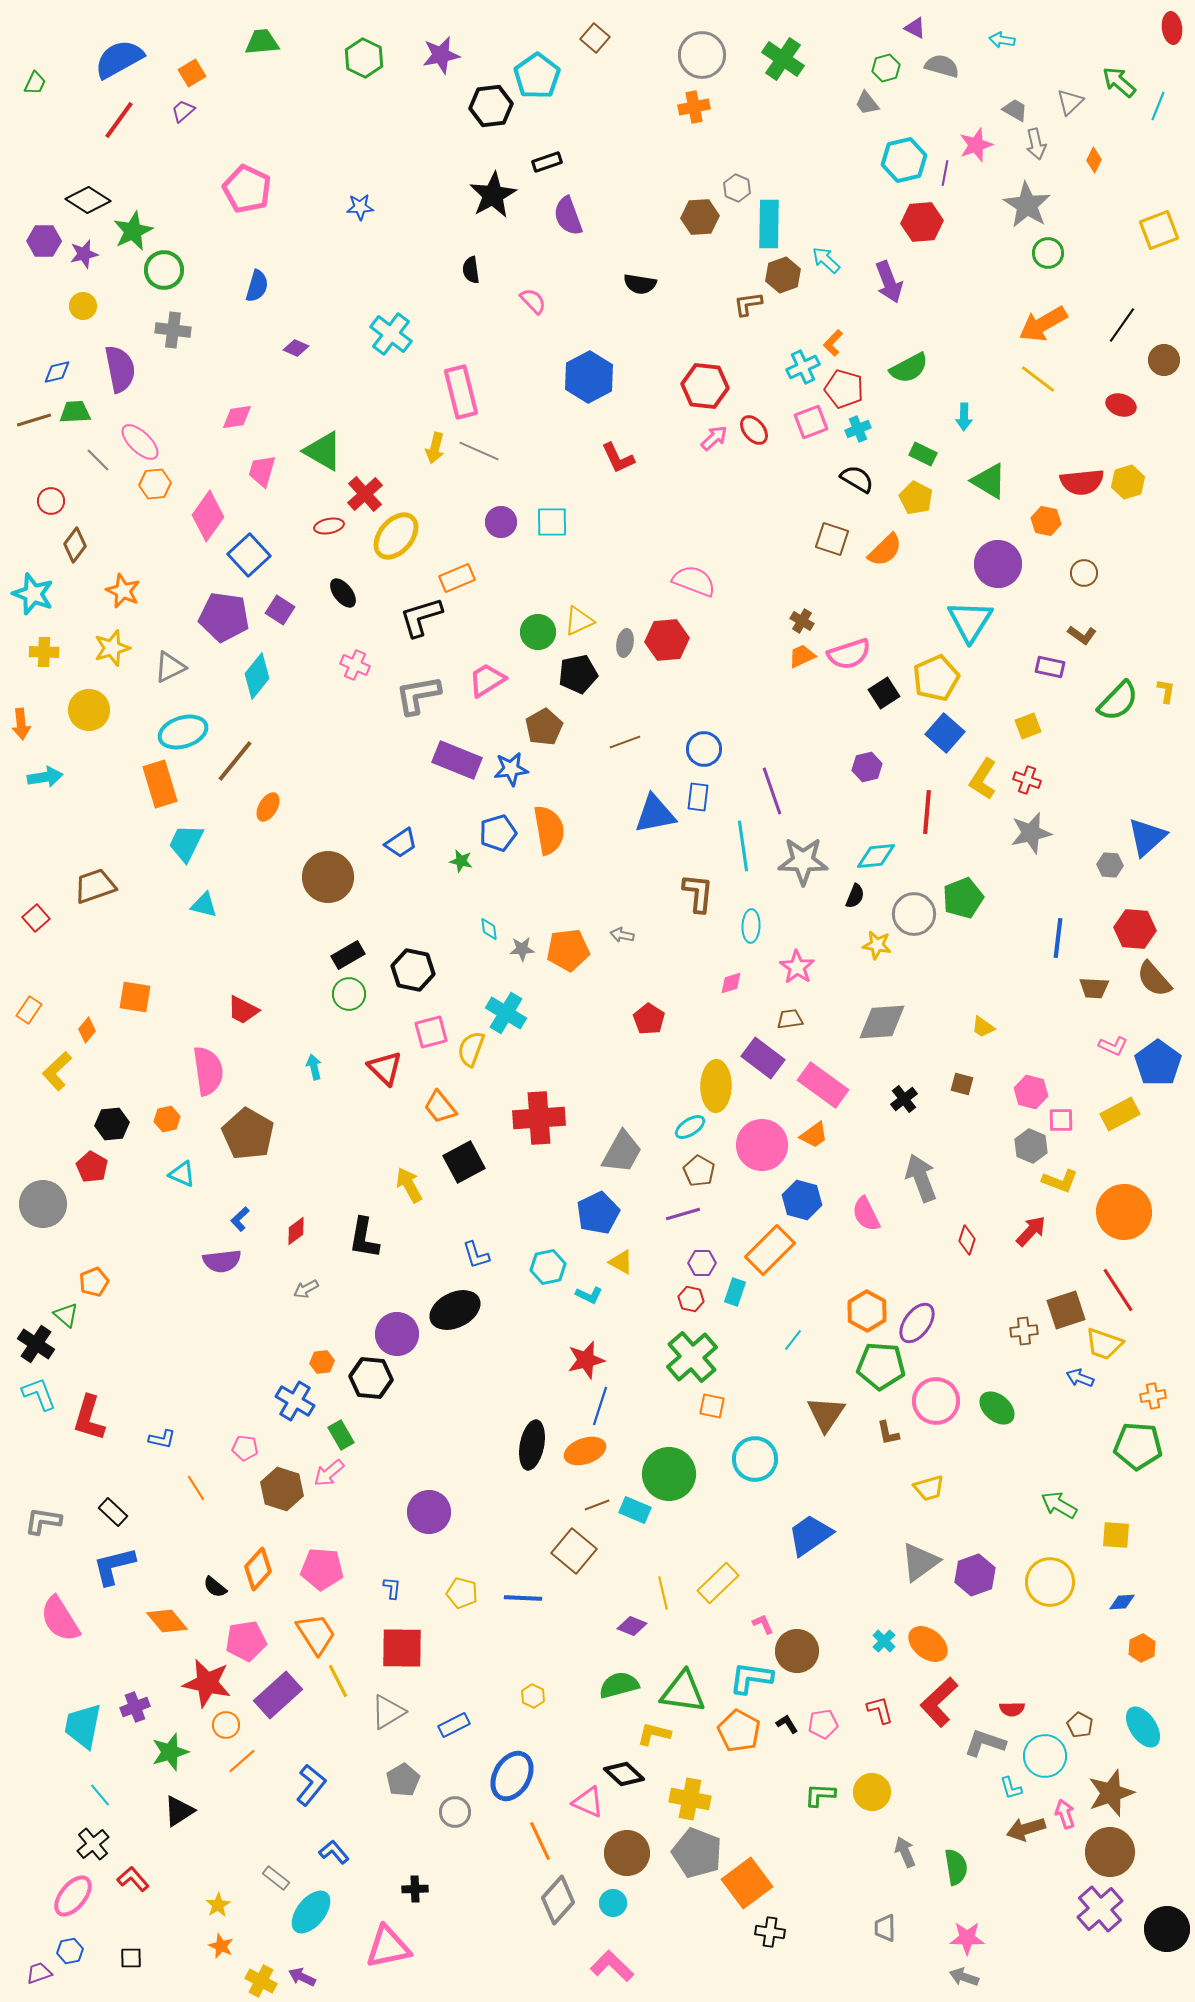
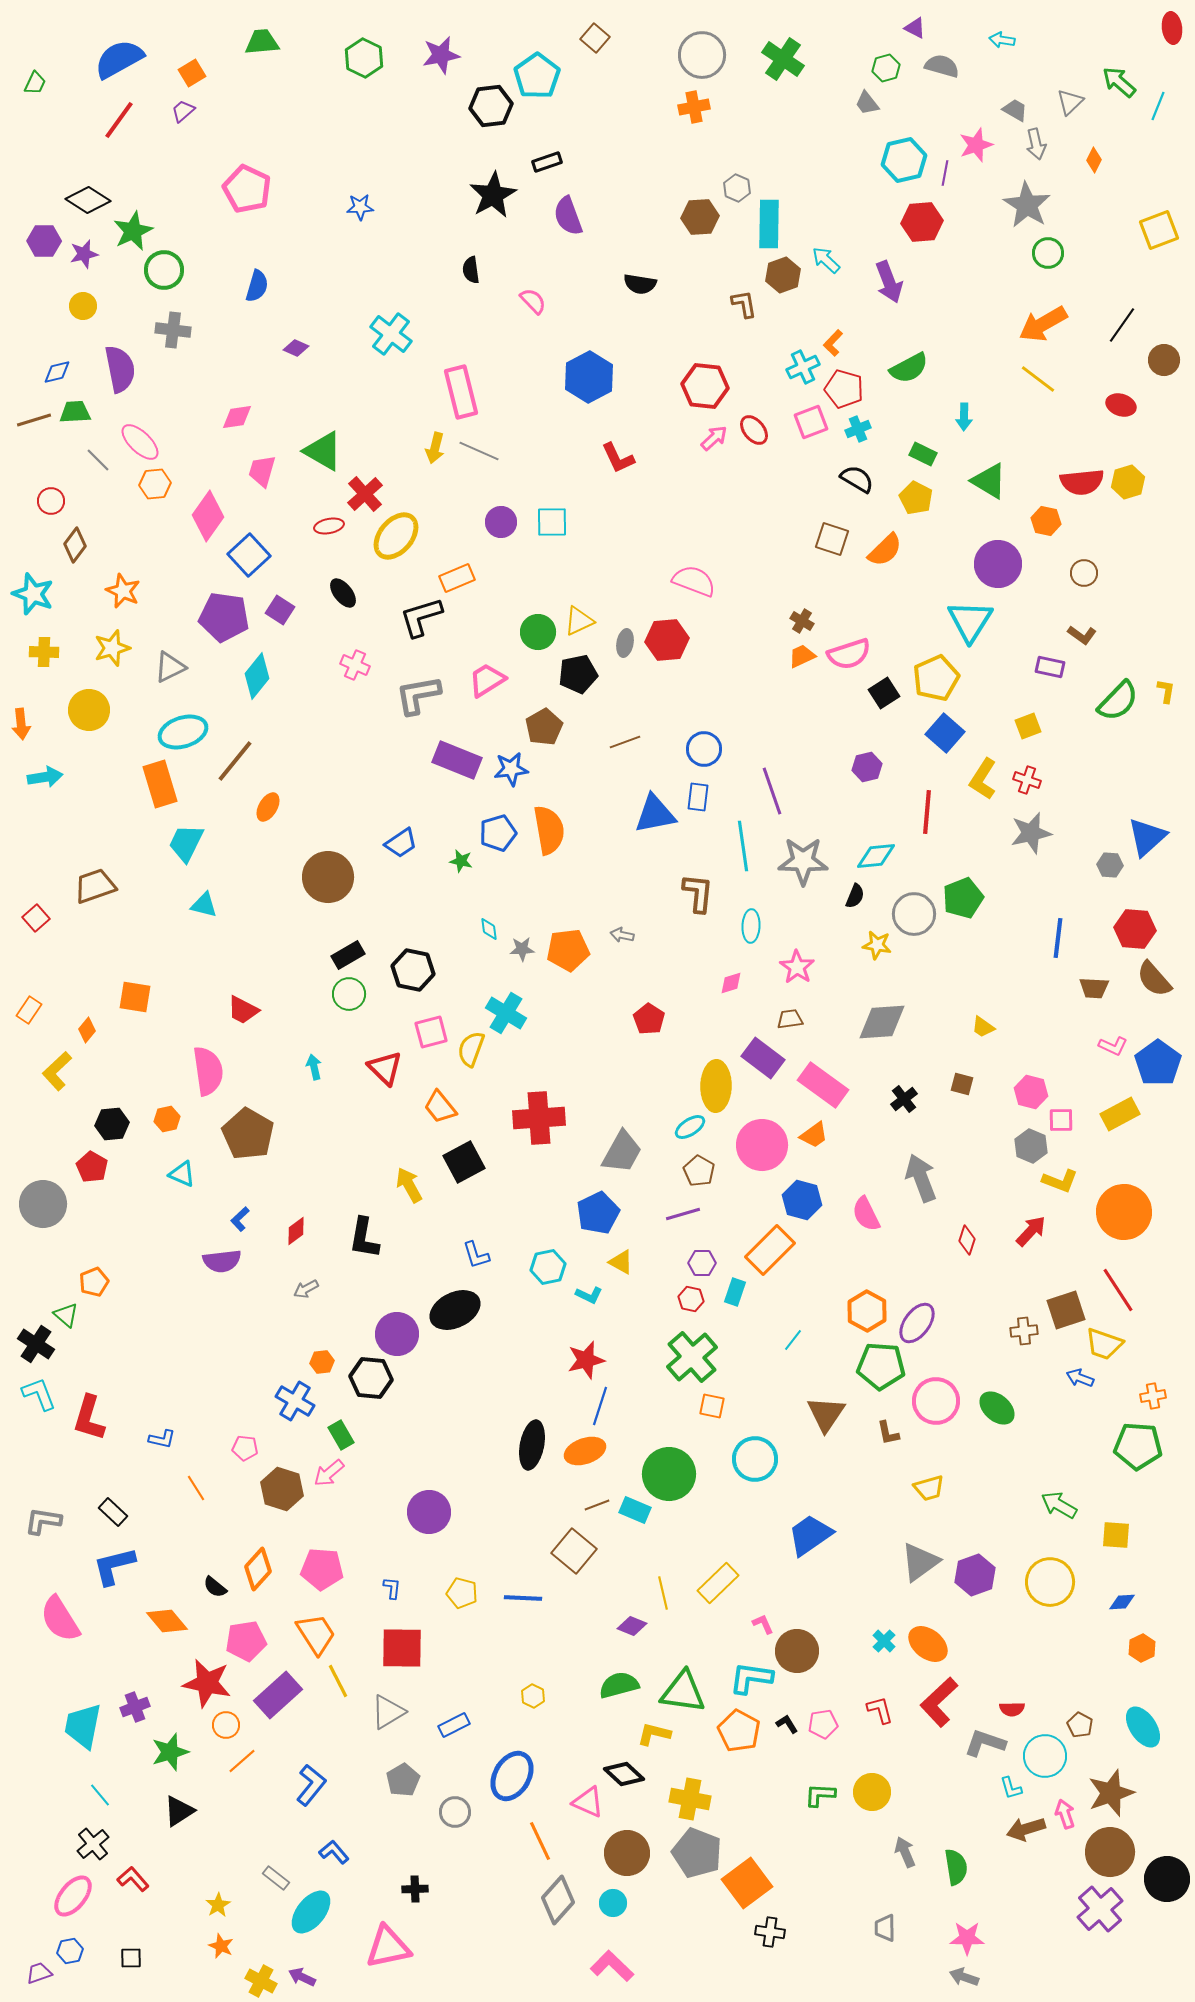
brown L-shape at (748, 304): moved 4 px left; rotated 88 degrees clockwise
black circle at (1167, 1929): moved 50 px up
